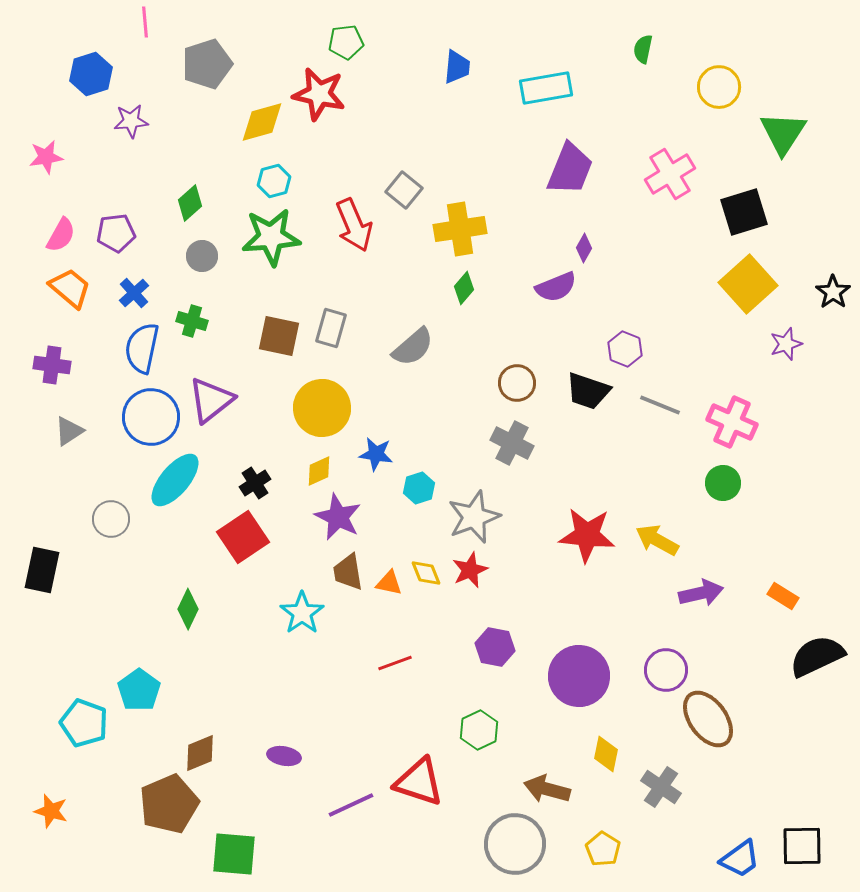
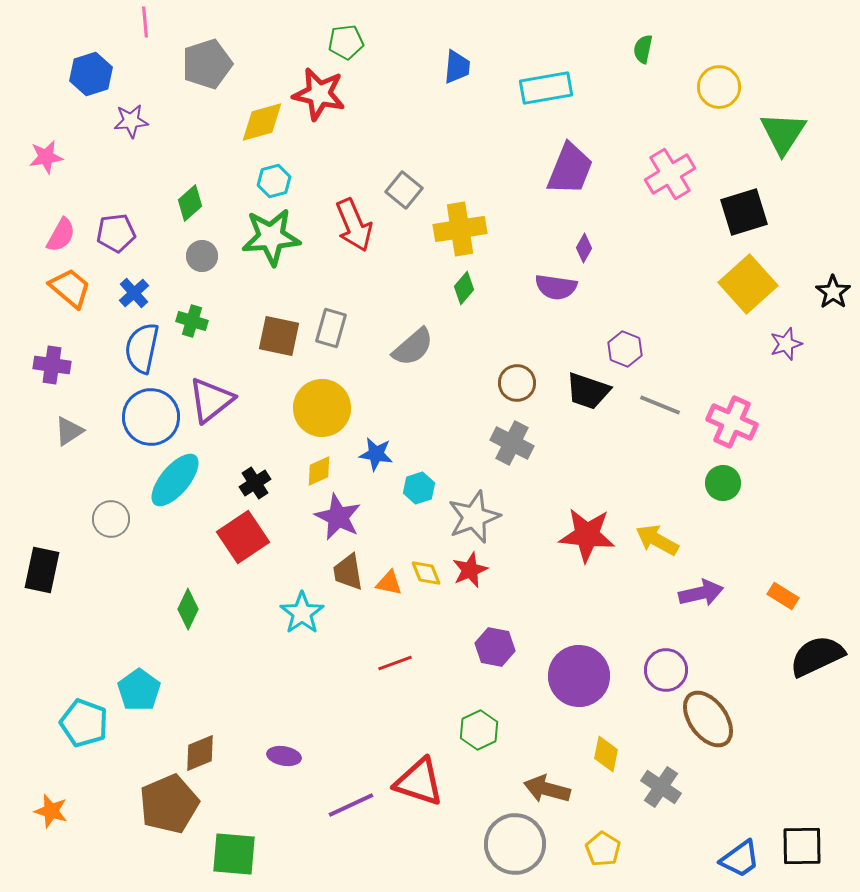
purple semicircle at (556, 287): rotated 30 degrees clockwise
